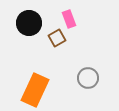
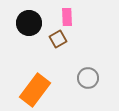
pink rectangle: moved 2 px left, 2 px up; rotated 18 degrees clockwise
brown square: moved 1 px right, 1 px down
orange rectangle: rotated 12 degrees clockwise
